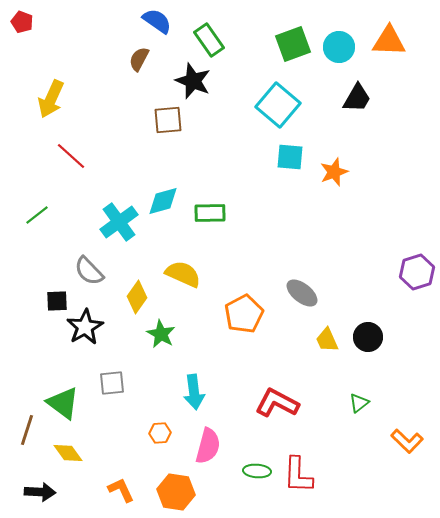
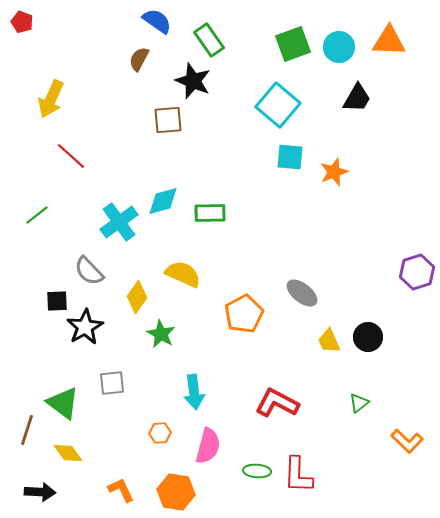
yellow trapezoid at (327, 340): moved 2 px right, 1 px down
